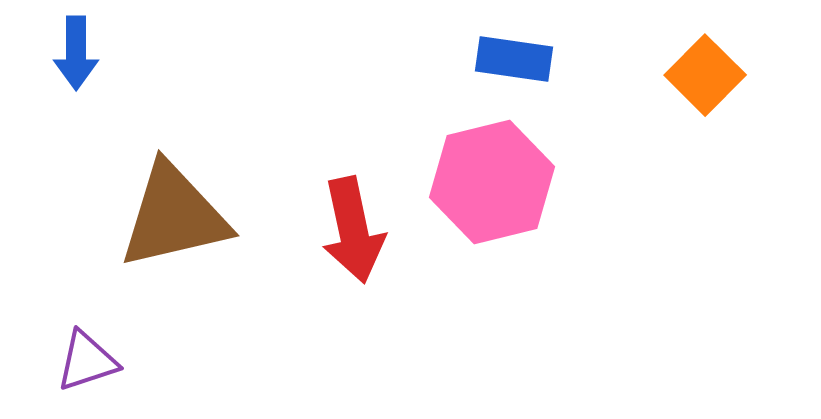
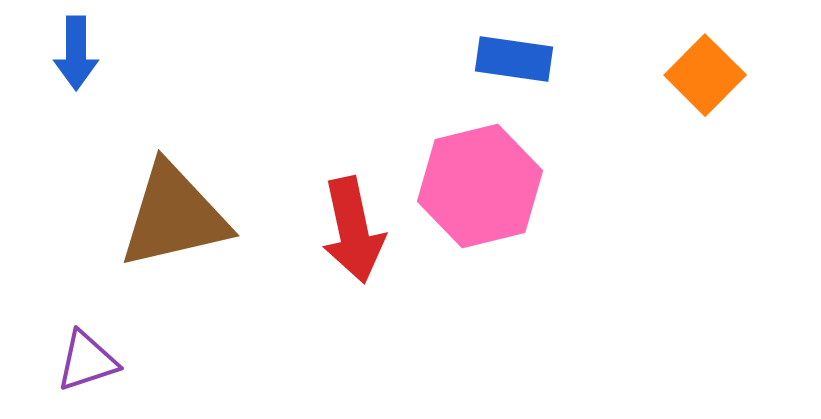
pink hexagon: moved 12 px left, 4 px down
